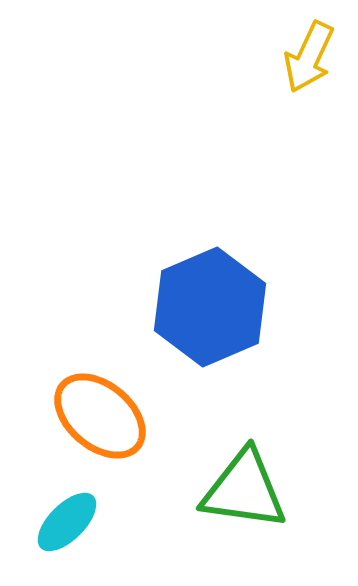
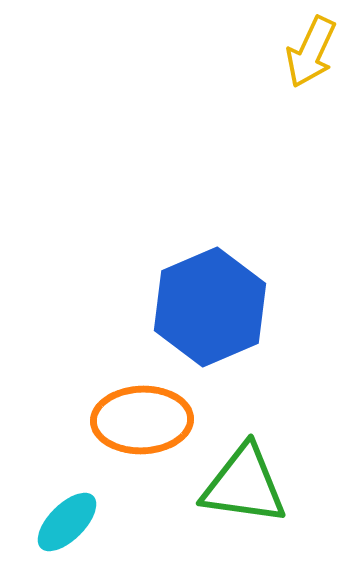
yellow arrow: moved 2 px right, 5 px up
orange ellipse: moved 42 px right, 4 px down; rotated 42 degrees counterclockwise
green triangle: moved 5 px up
